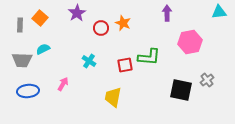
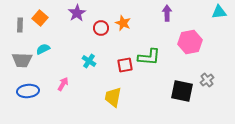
black square: moved 1 px right, 1 px down
